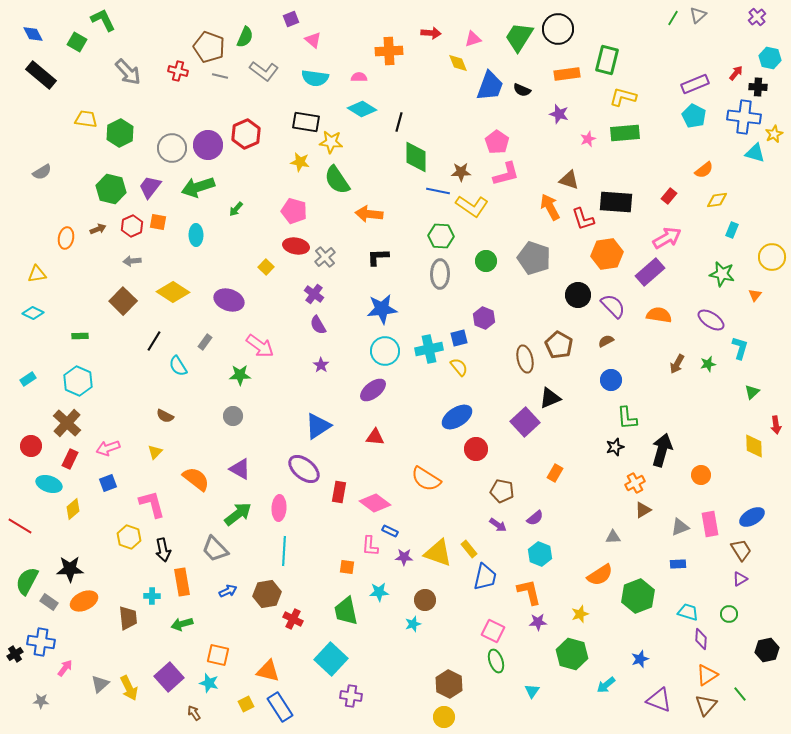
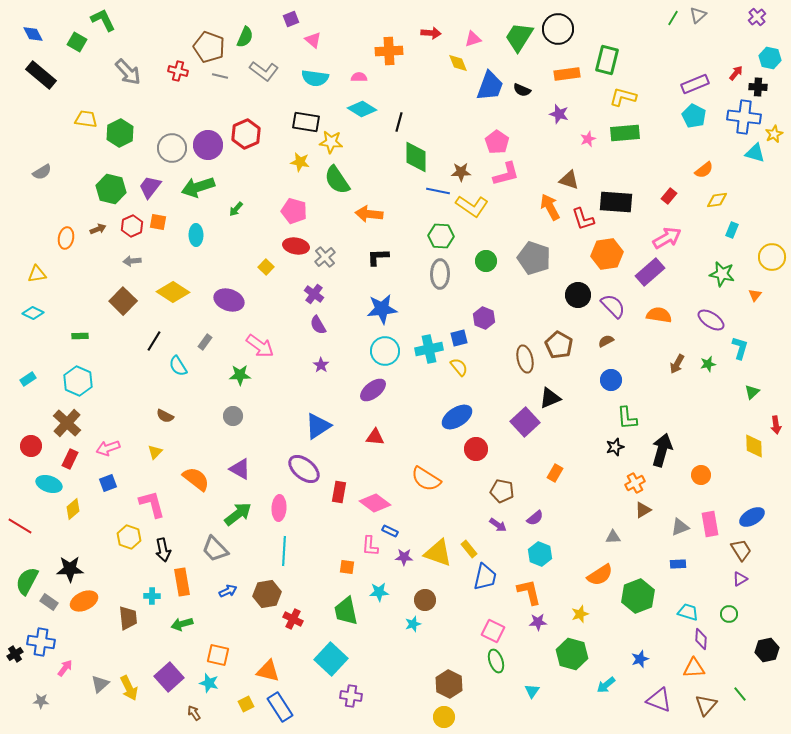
orange triangle at (707, 675): moved 13 px left, 7 px up; rotated 30 degrees clockwise
